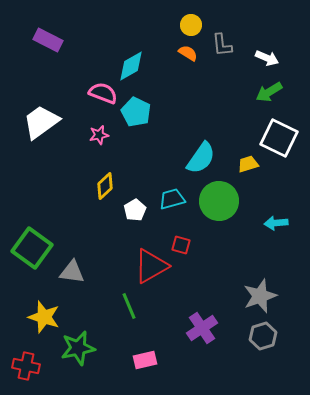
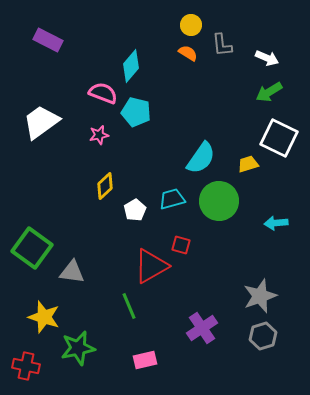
cyan diamond: rotated 20 degrees counterclockwise
cyan pentagon: rotated 12 degrees counterclockwise
